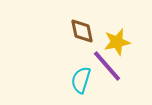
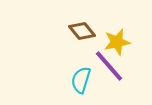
brown diamond: rotated 28 degrees counterclockwise
purple line: moved 2 px right
